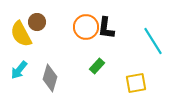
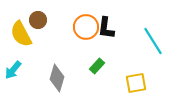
brown circle: moved 1 px right, 2 px up
cyan arrow: moved 6 px left
gray diamond: moved 7 px right
